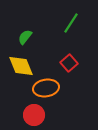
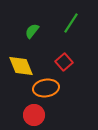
green semicircle: moved 7 px right, 6 px up
red square: moved 5 px left, 1 px up
